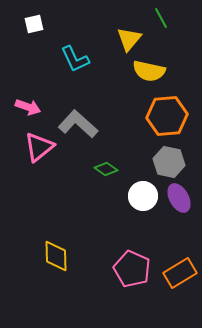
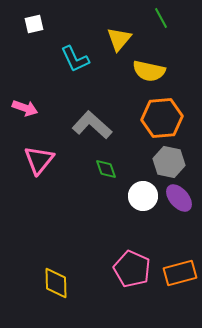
yellow triangle: moved 10 px left
pink arrow: moved 3 px left, 1 px down
orange hexagon: moved 5 px left, 2 px down
gray L-shape: moved 14 px right, 1 px down
pink triangle: moved 13 px down; rotated 12 degrees counterclockwise
green diamond: rotated 35 degrees clockwise
purple ellipse: rotated 12 degrees counterclockwise
yellow diamond: moved 27 px down
orange rectangle: rotated 16 degrees clockwise
